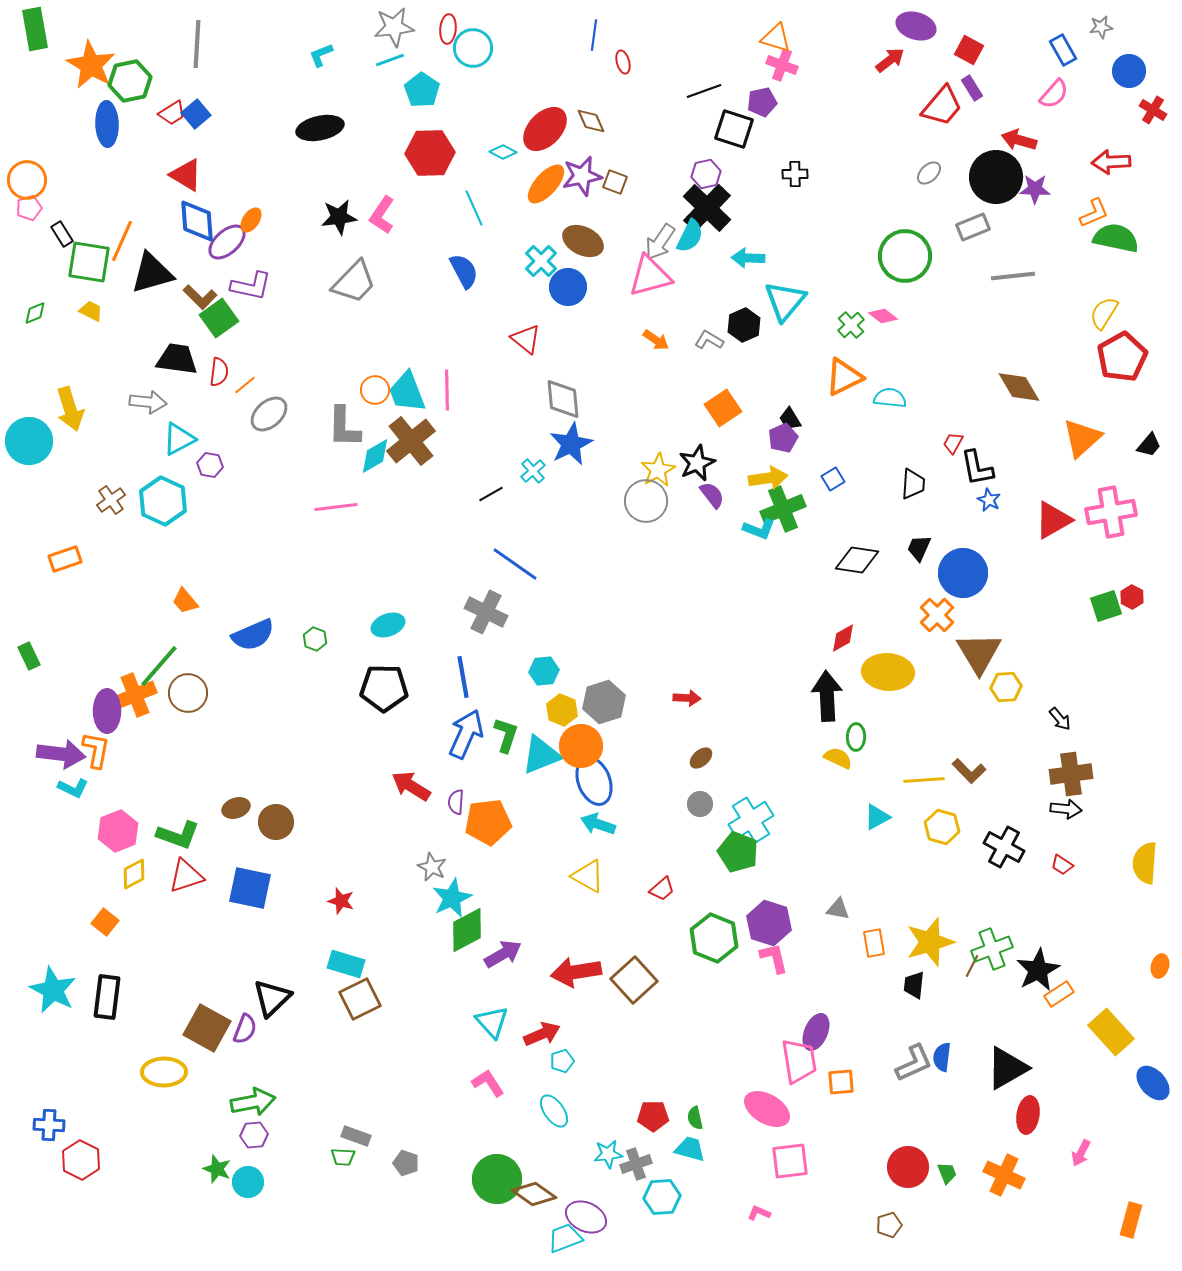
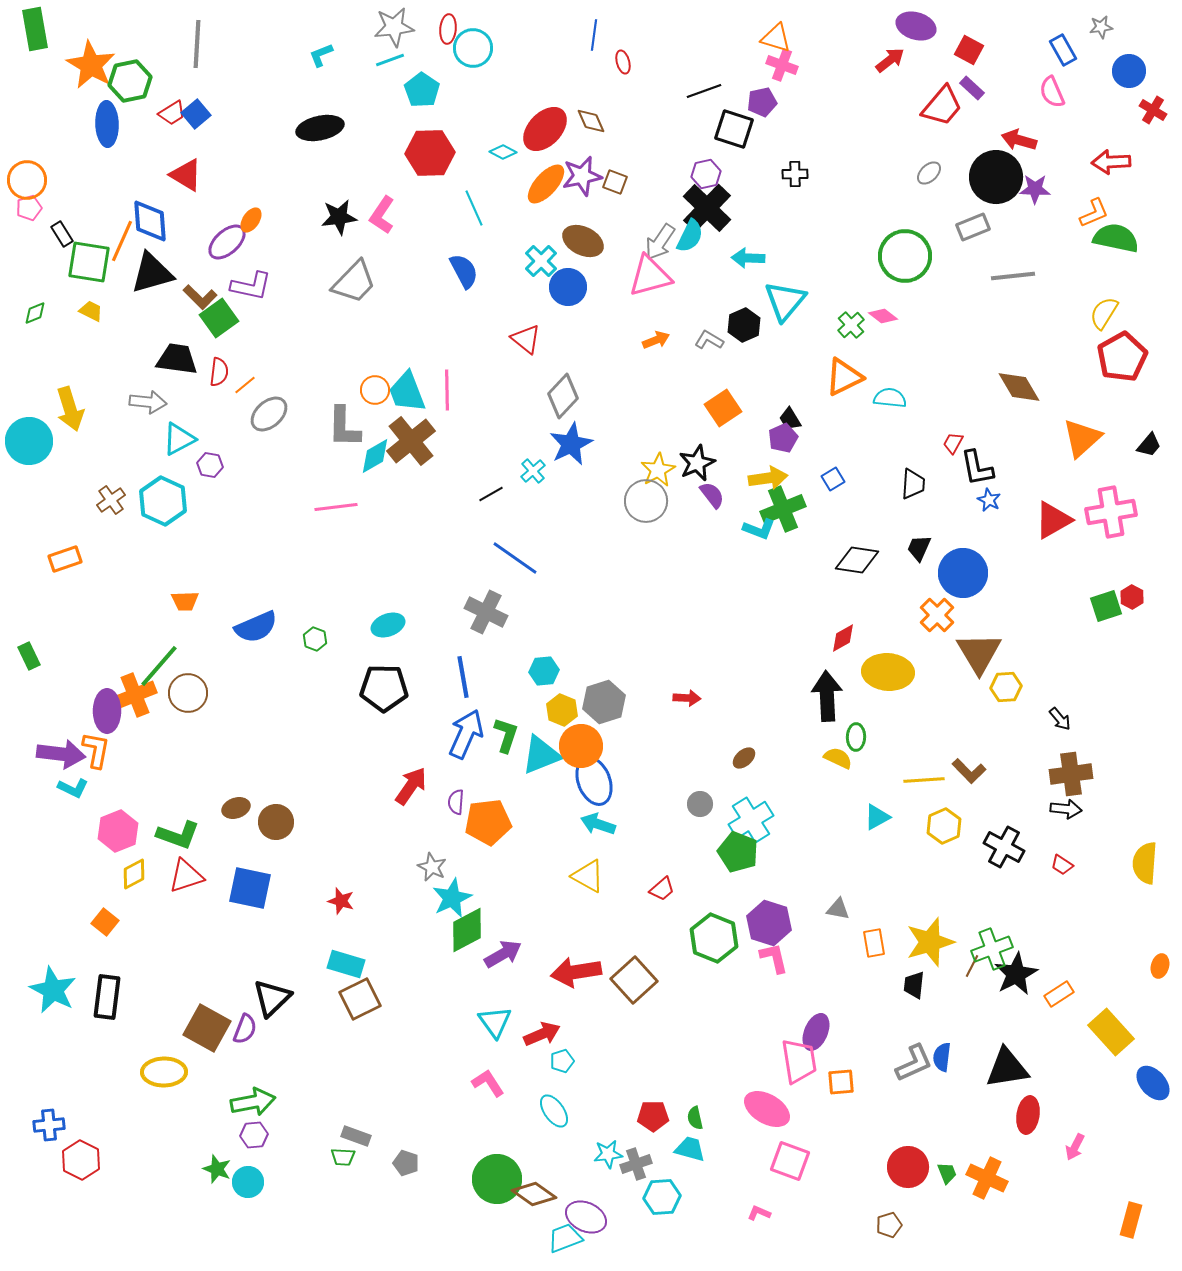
purple rectangle at (972, 88): rotated 15 degrees counterclockwise
pink semicircle at (1054, 94): moved 2 px left, 2 px up; rotated 116 degrees clockwise
blue diamond at (197, 221): moved 47 px left
orange arrow at (656, 340): rotated 56 degrees counterclockwise
gray diamond at (563, 399): moved 3 px up; rotated 48 degrees clockwise
blue line at (515, 564): moved 6 px up
orange trapezoid at (185, 601): rotated 52 degrees counterclockwise
blue semicircle at (253, 635): moved 3 px right, 8 px up
brown ellipse at (701, 758): moved 43 px right
red arrow at (411, 786): rotated 93 degrees clockwise
yellow hexagon at (942, 827): moved 2 px right, 1 px up; rotated 20 degrees clockwise
black star at (1038, 970): moved 22 px left, 4 px down
cyan triangle at (492, 1022): moved 3 px right; rotated 6 degrees clockwise
black triangle at (1007, 1068): rotated 21 degrees clockwise
blue cross at (49, 1125): rotated 8 degrees counterclockwise
pink arrow at (1081, 1153): moved 6 px left, 6 px up
pink square at (790, 1161): rotated 27 degrees clockwise
orange cross at (1004, 1175): moved 17 px left, 3 px down
